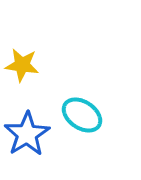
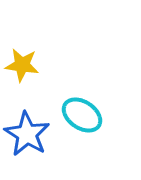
blue star: rotated 9 degrees counterclockwise
